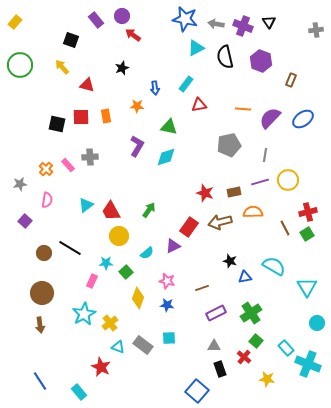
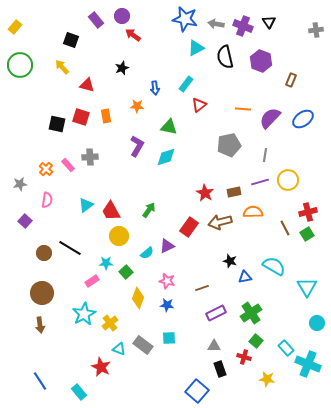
yellow rectangle at (15, 22): moved 5 px down
red triangle at (199, 105): rotated 28 degrees counterclockwise
red square at (81, 117): rotated 18 degrees clockwise
red star at (205, 193): rotated 12 degrees clockwise
purple triangle at (173, 246): moved 6 px left
pink rectangle at (92, 281): rotated 32 degrees clockwise
cyan triangle at (118, 347): moved 1 px right, 2 px down
red cross at (244, 357): rotated 24 degrees counterclockwise
